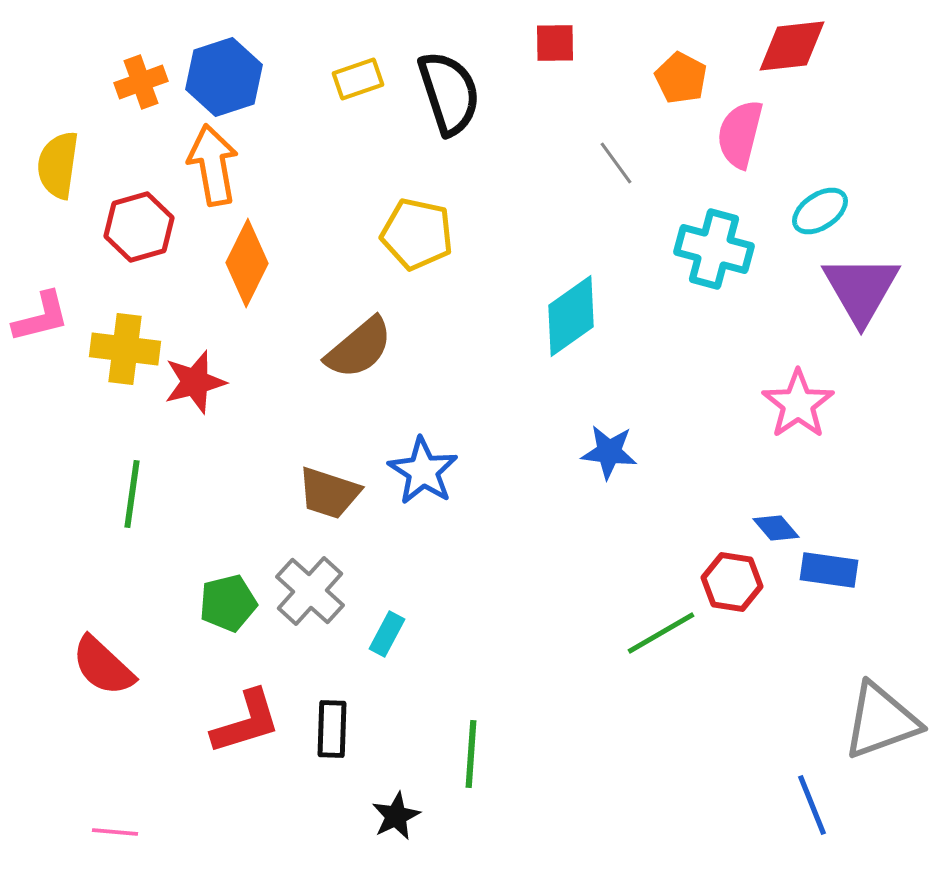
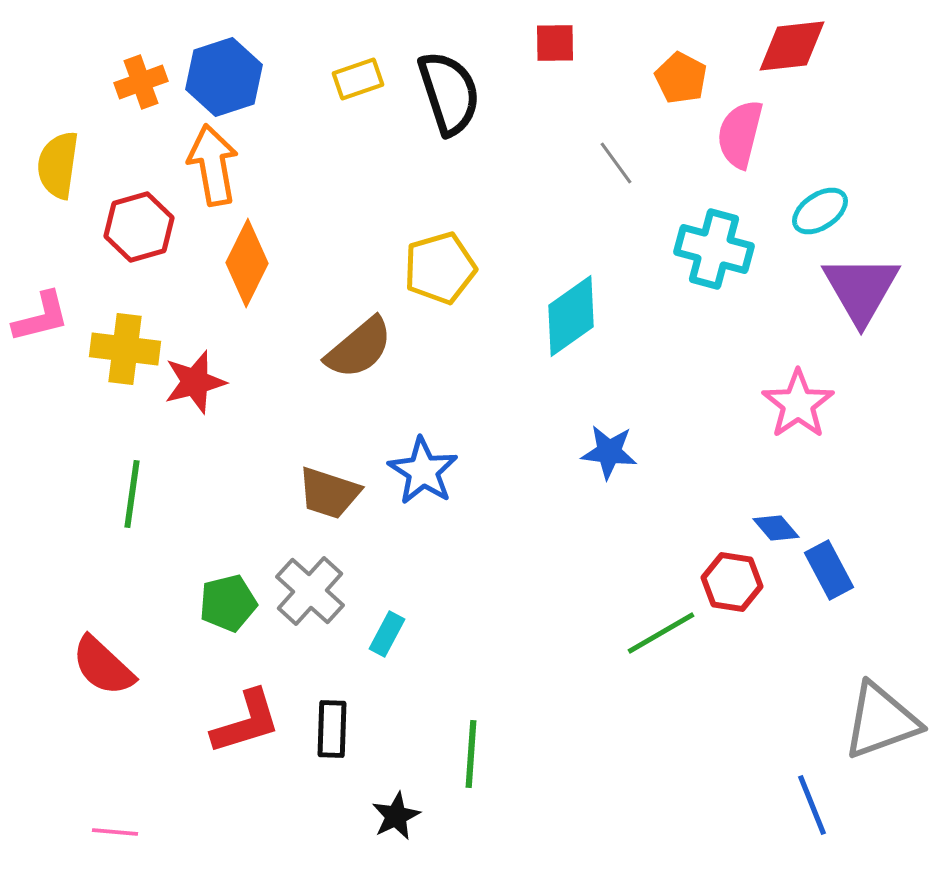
yellow pentagon at (417, 234): moved 23 px right, 34 px down; rotated 28 degrees counterclockwise
blue rectangle at (829, 570): rotated 54 degrees clockwise
